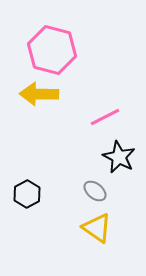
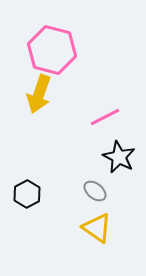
yellow arrow: rotated 72 degrees counterclockwise
